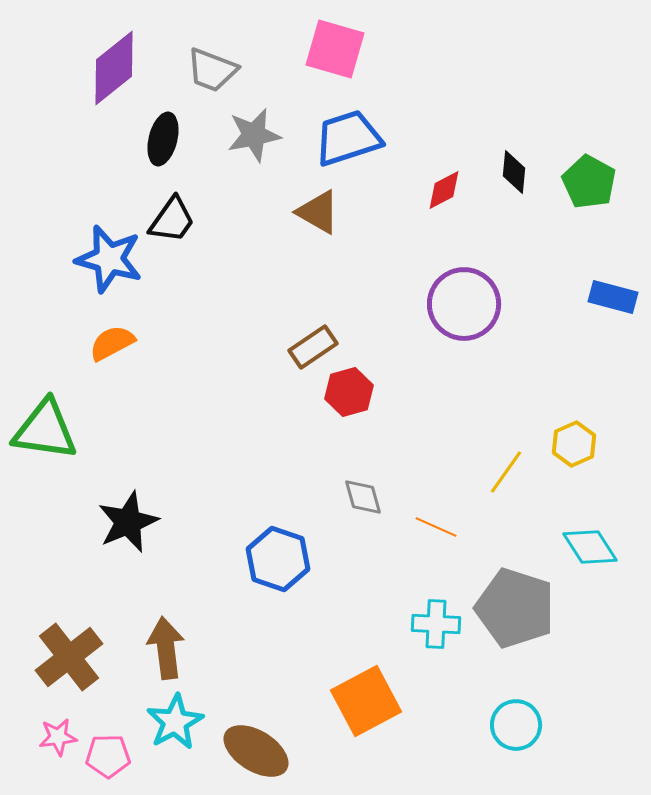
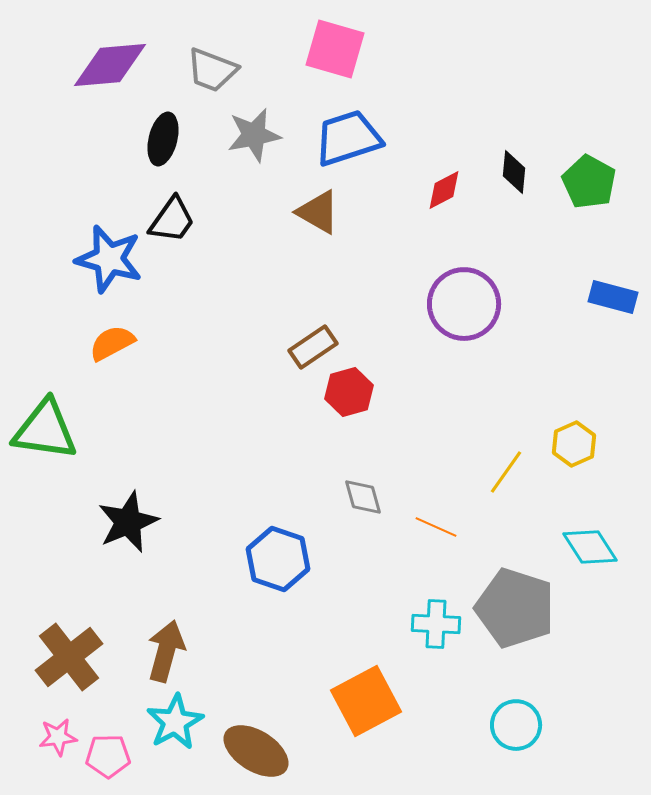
purple diamond: moved 4 px left, 3 px up; rotated 34 degrees clockwise
brown arrow: moved 3 px down; rotated 22 degrees clockwise
